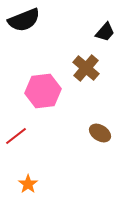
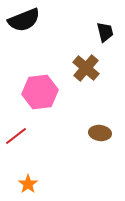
black trapezoid: rotated 55 degrees counterclockwise
pink hexagon: moved 3 px left, 1 px down
brown ellipse: rotated 25 degrees counterclockwise
